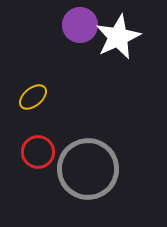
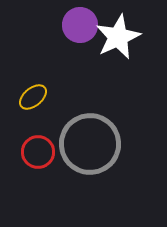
gray circle: moved 2 px right, 25 px up
